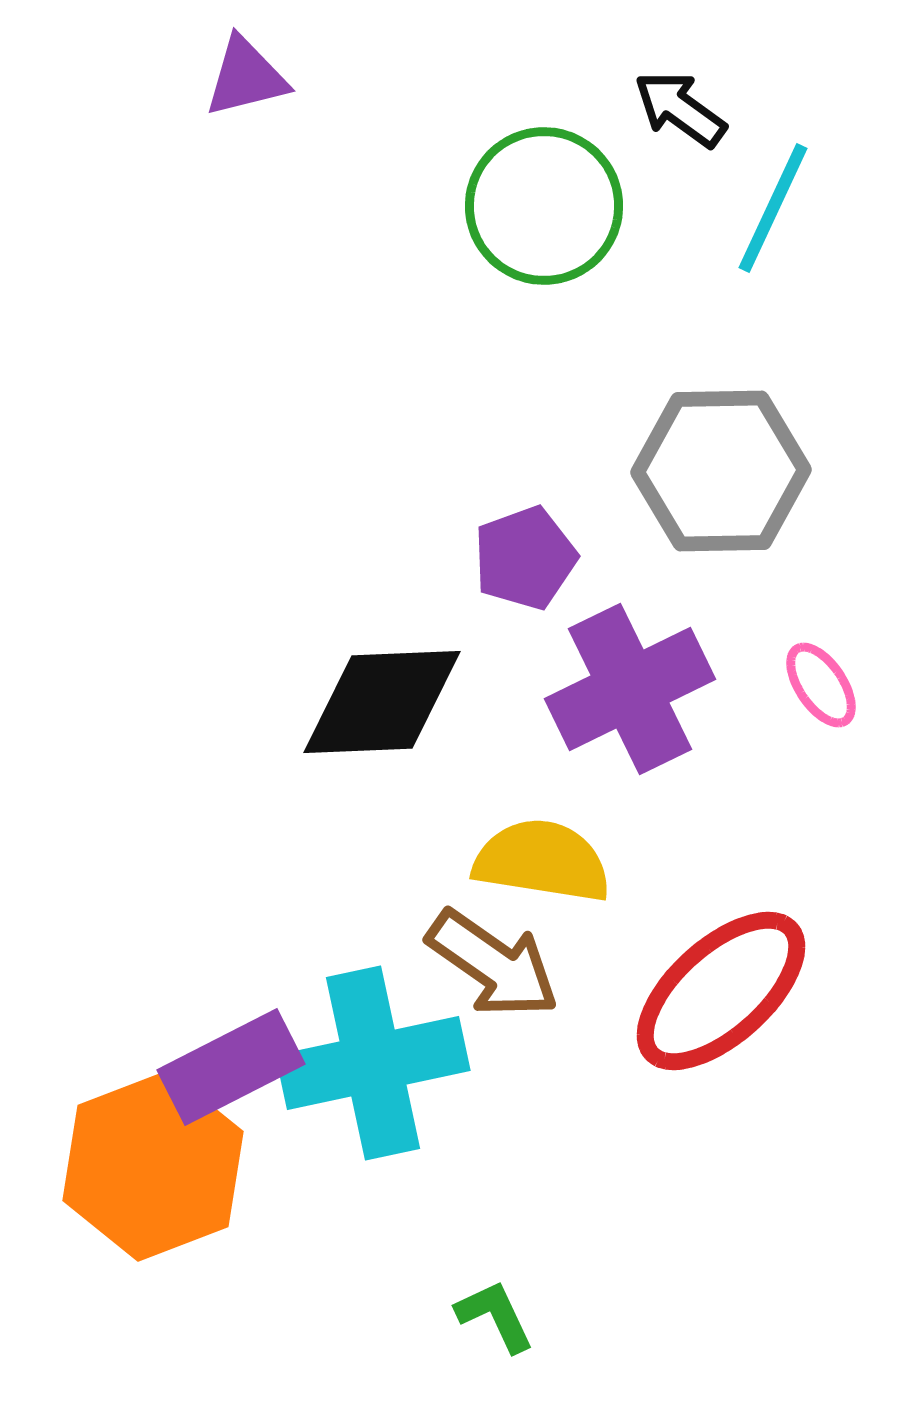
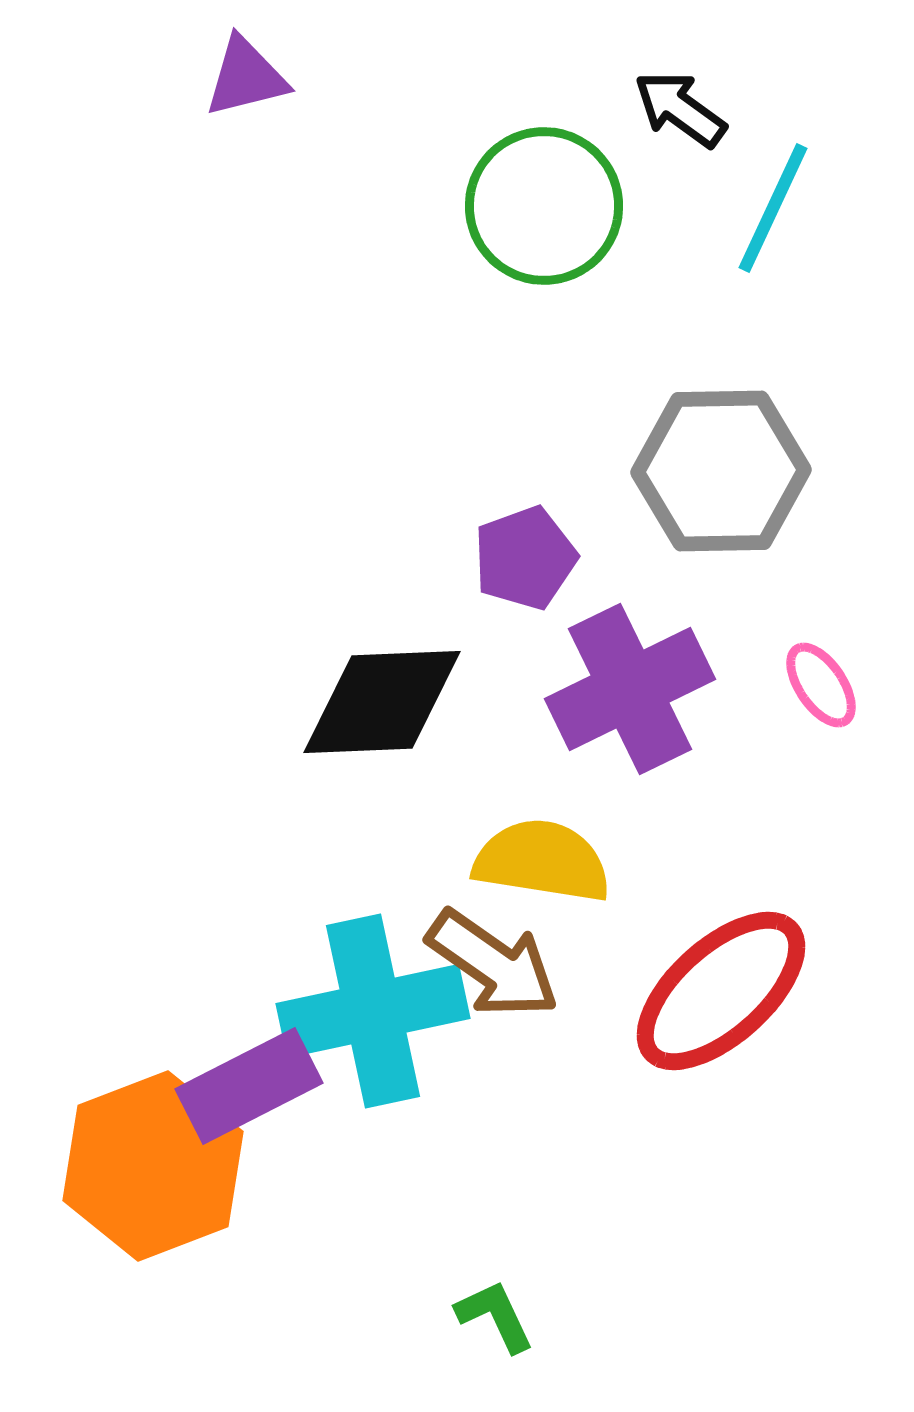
cyan cross: moved 52 px up
purple rectangle: moved 18 px right, 19 px down
